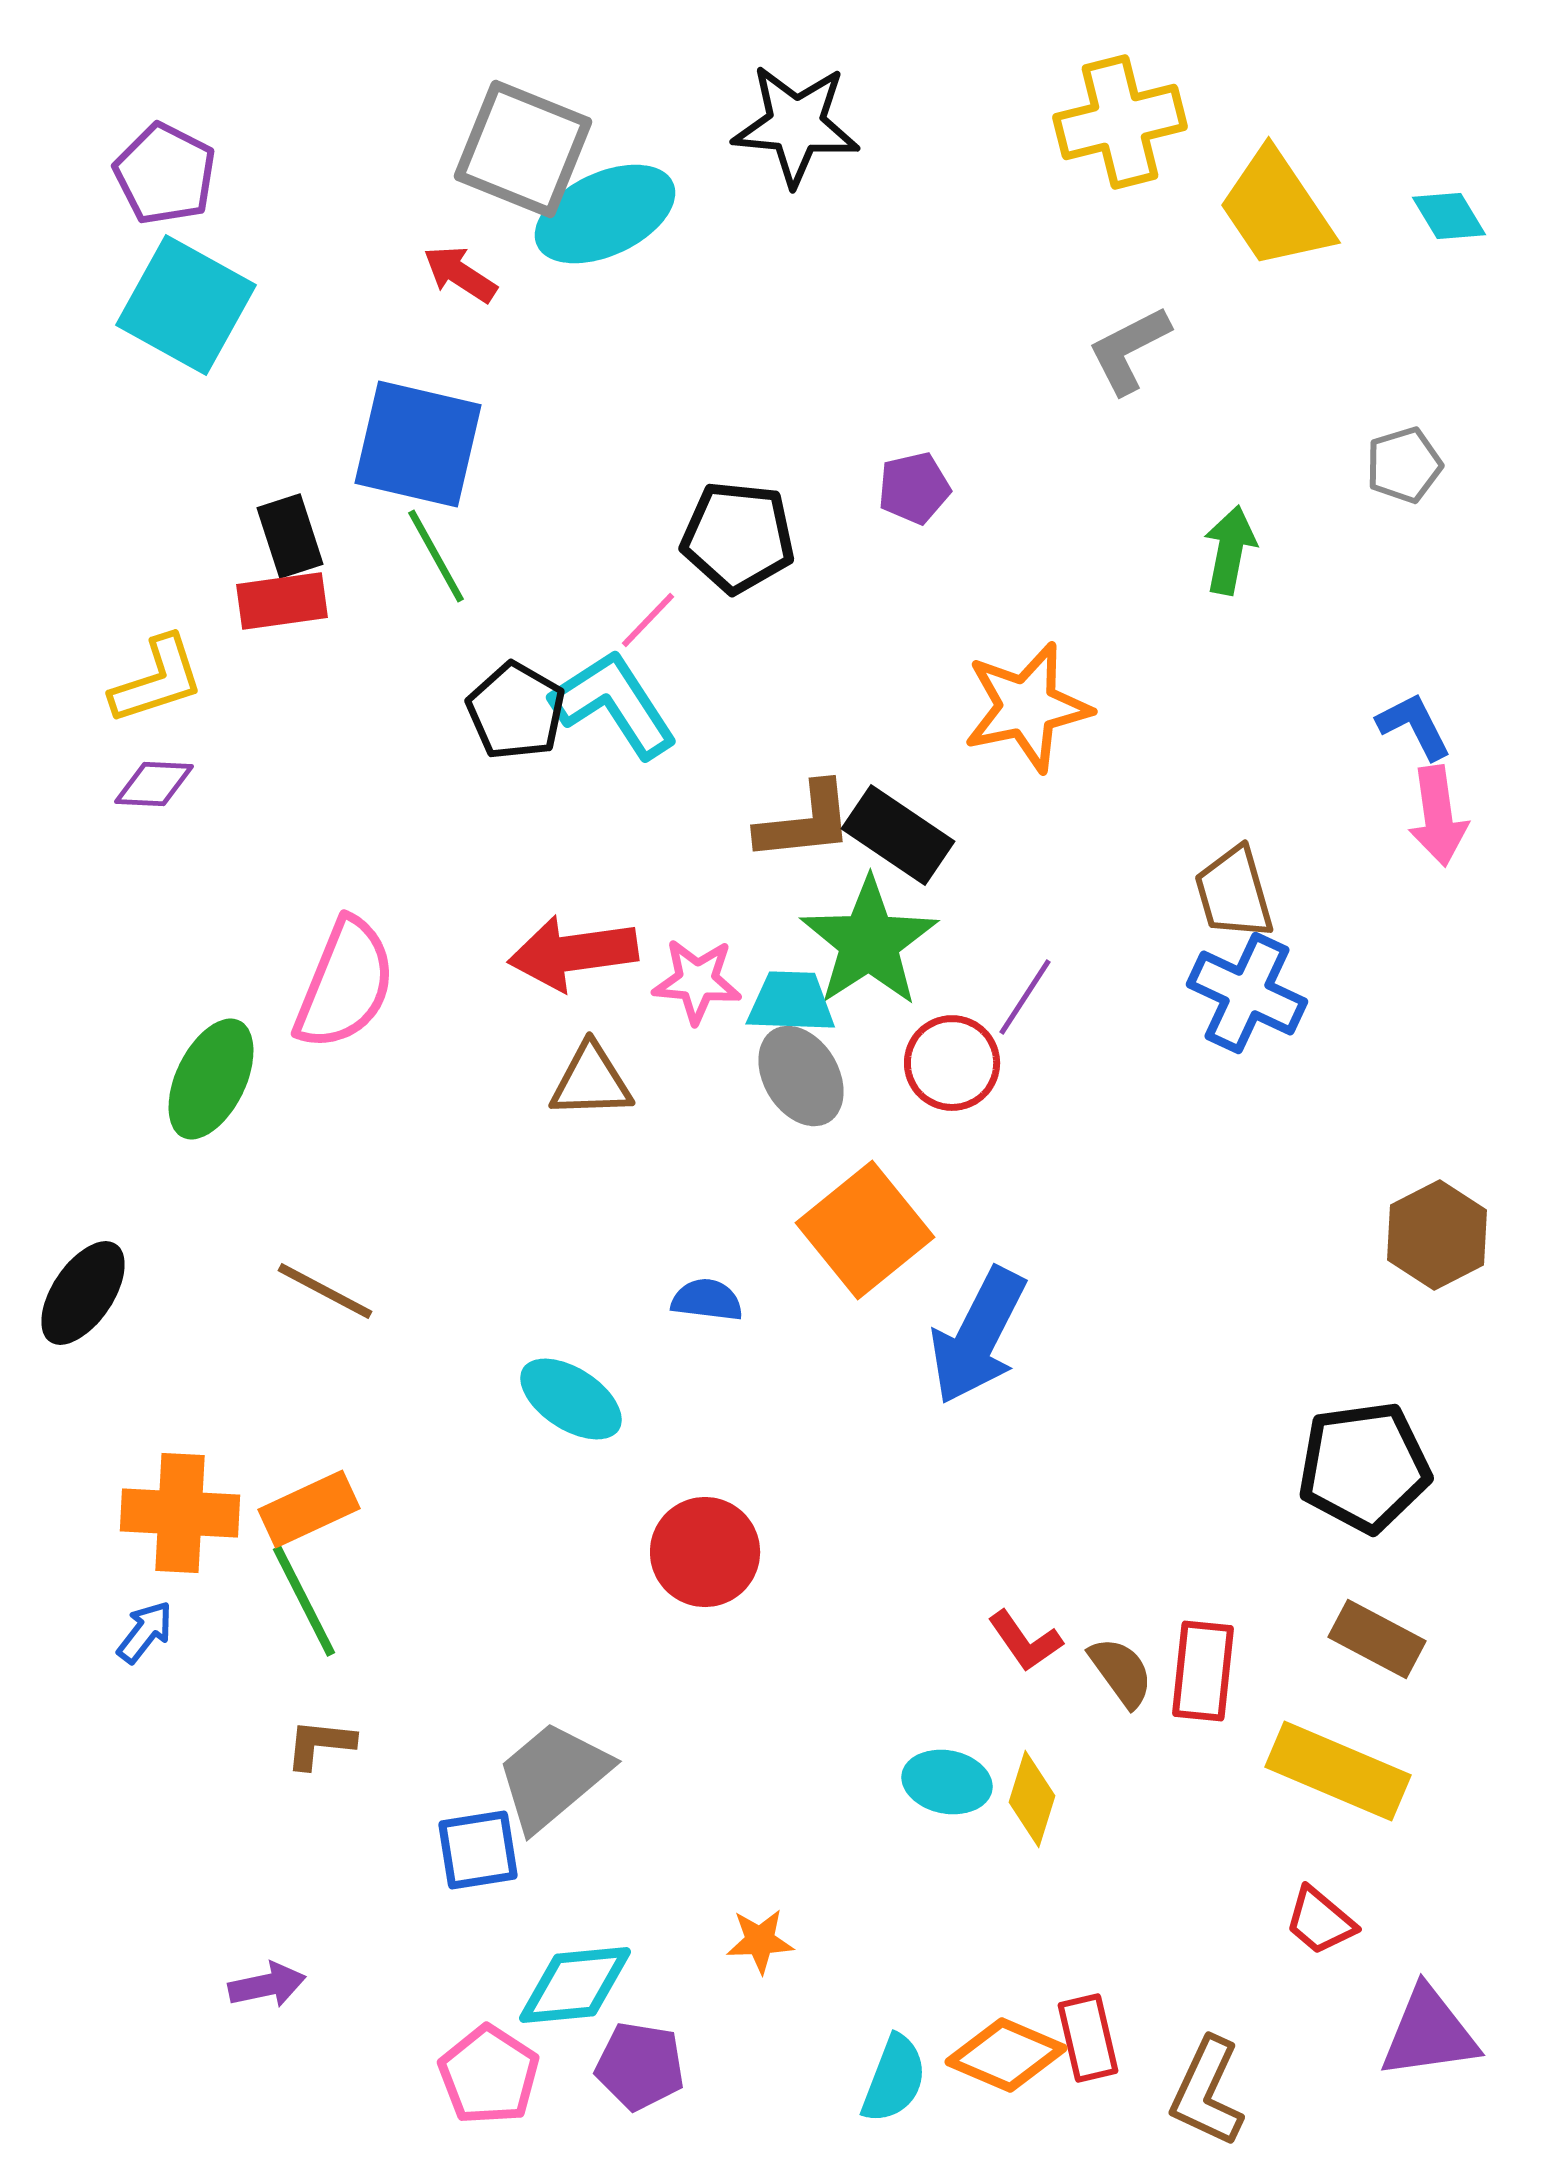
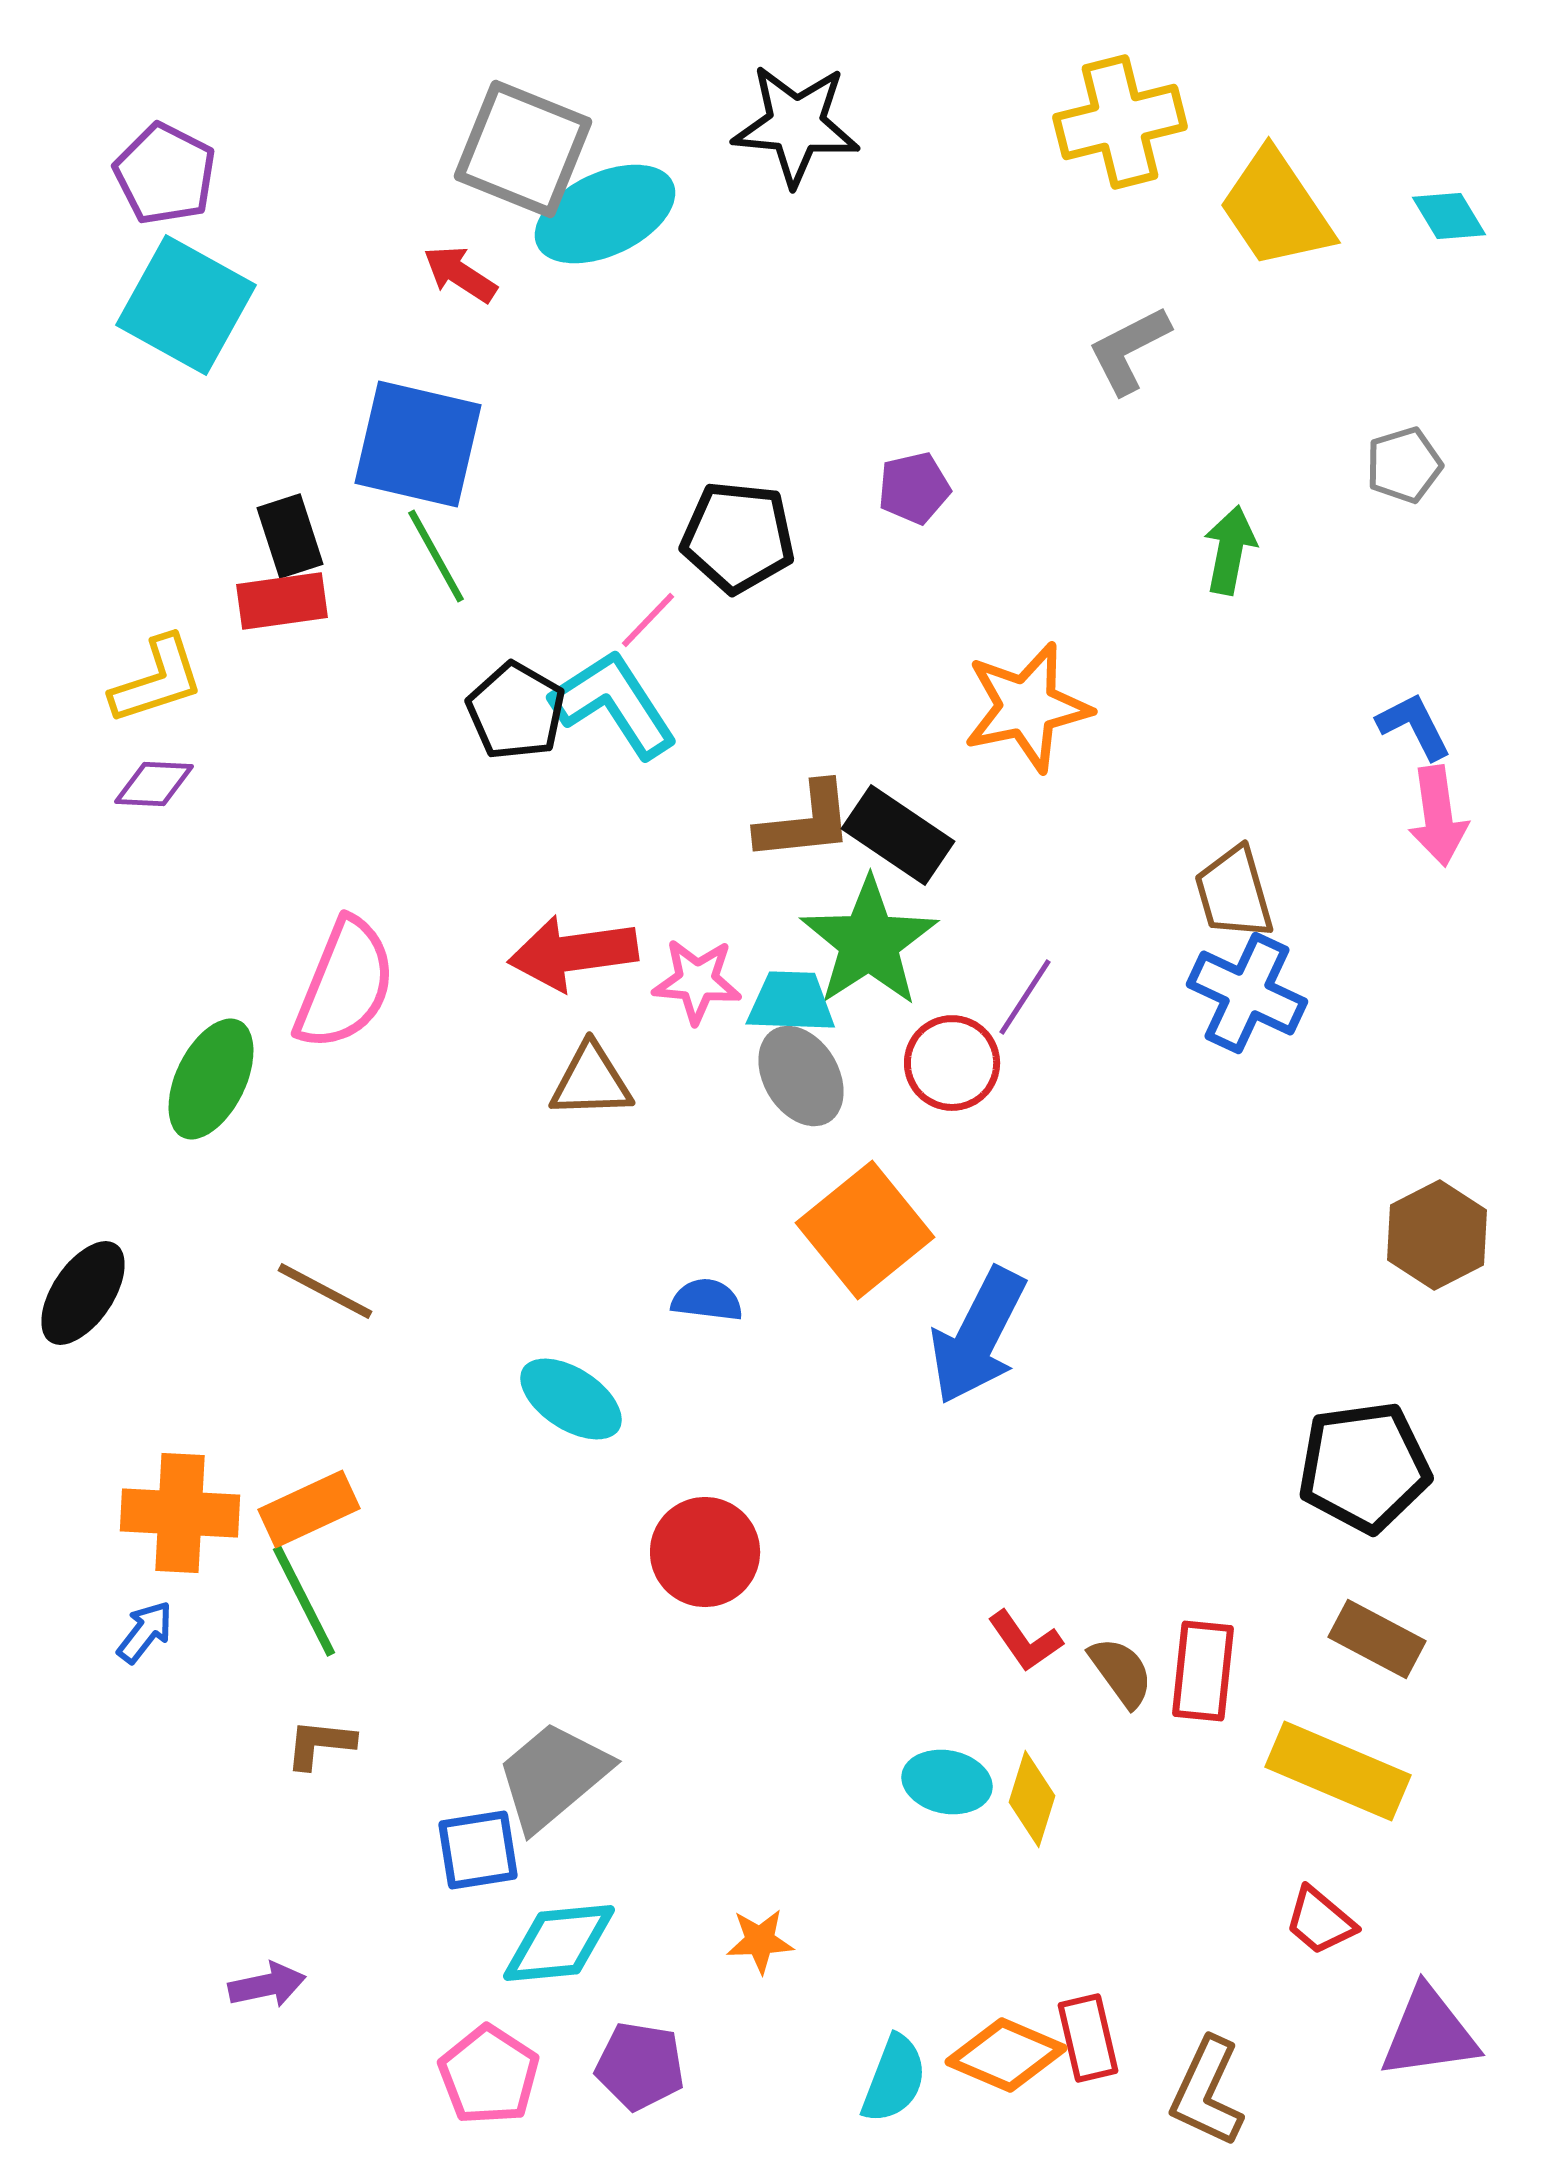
cyan diamond at (575, 1985): moved 16 px left, 42 px up
